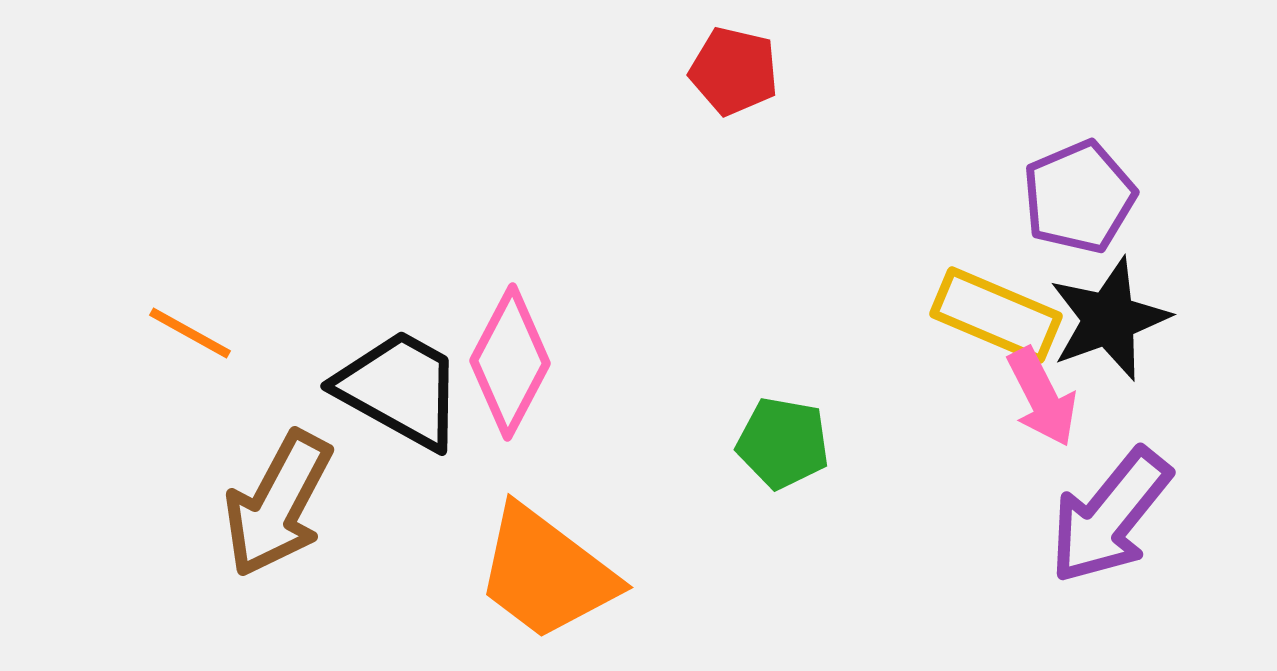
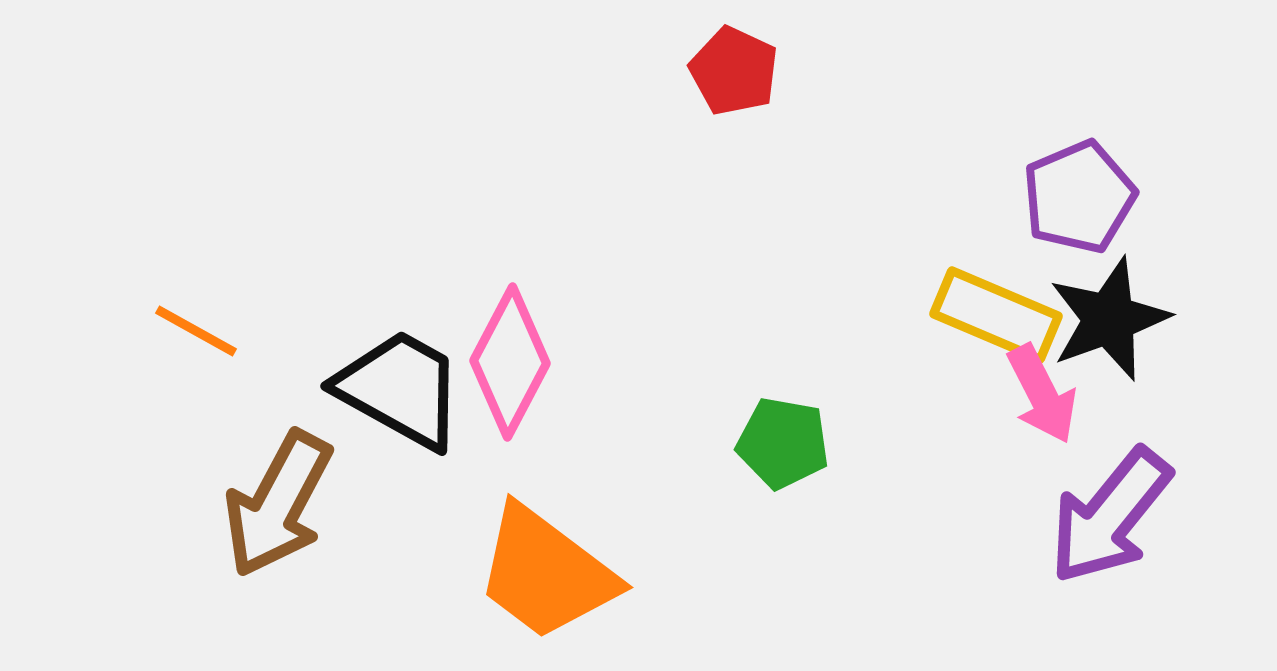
red pentagon: rotated 12 degrees clockwise
orange line: moved 6 px right, 2 px up
pink arrow: moved 3 px up
